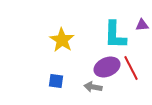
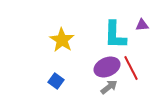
blue square: rotated 28 degrees clockwise
gray arrow: moved 16 px right; rotated 132 degrees clockwise
